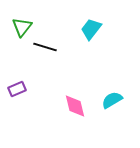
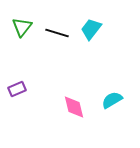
black line: moved 12 px right, 14 px up
pink diamond: moved 1 px left, 1 px down
